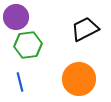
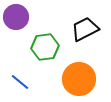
green hexagon: moved 17 px right, 2 px down
blue line: rotated 36 degrees counterclockwise
